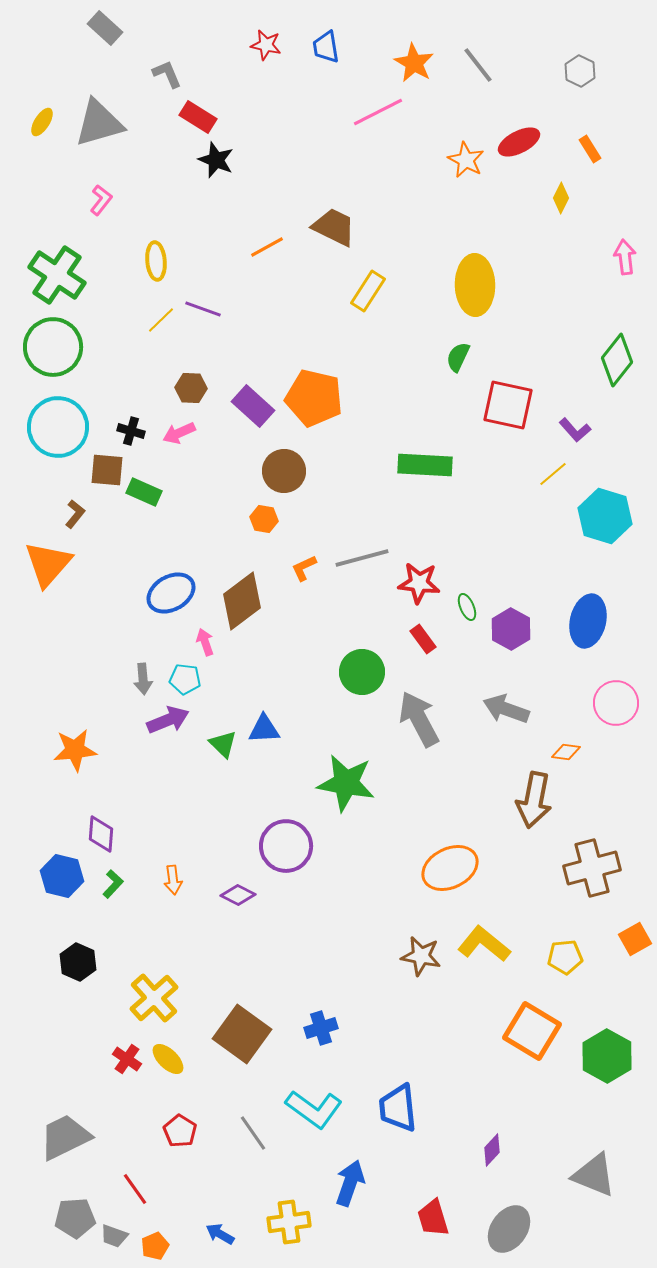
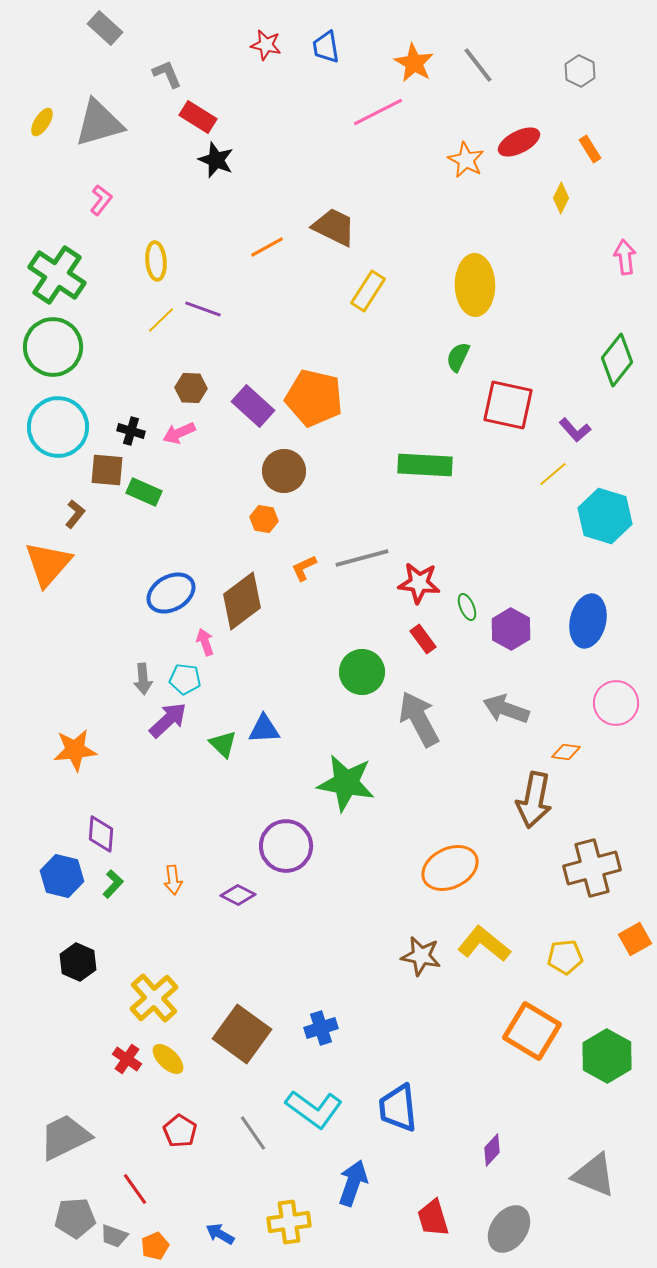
purple arrow at (168, 720): rotated 21 degrees counterclockwise
blue arrow at (350, 1183): moved 3 px right
